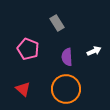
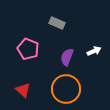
gray rectangle: rotated 35 degrees counterclockwise
purple semicircle: rotated 24 degrees clockwise
red triangle: moved 1 px down
